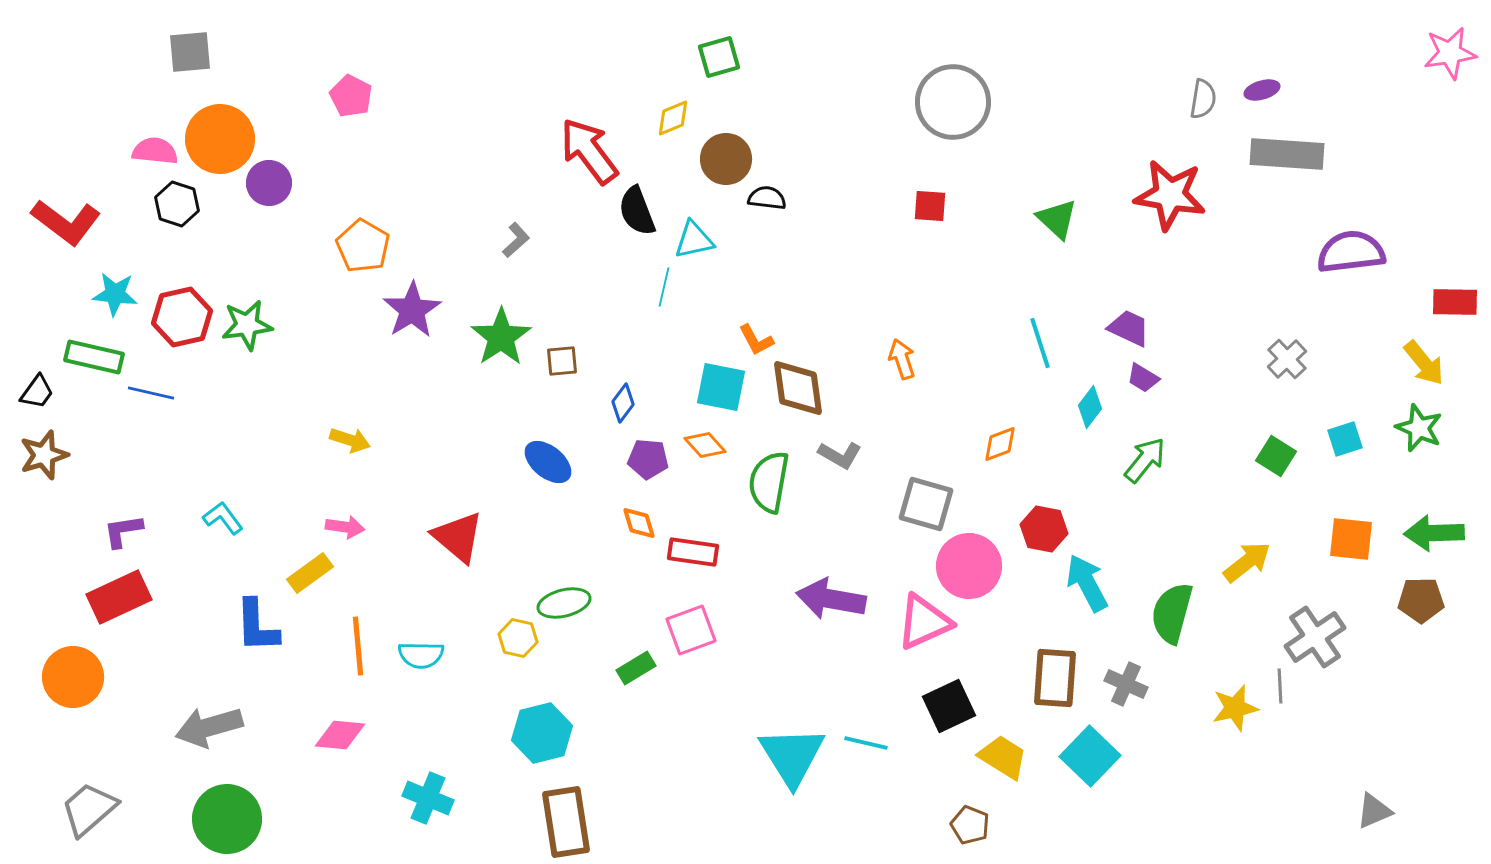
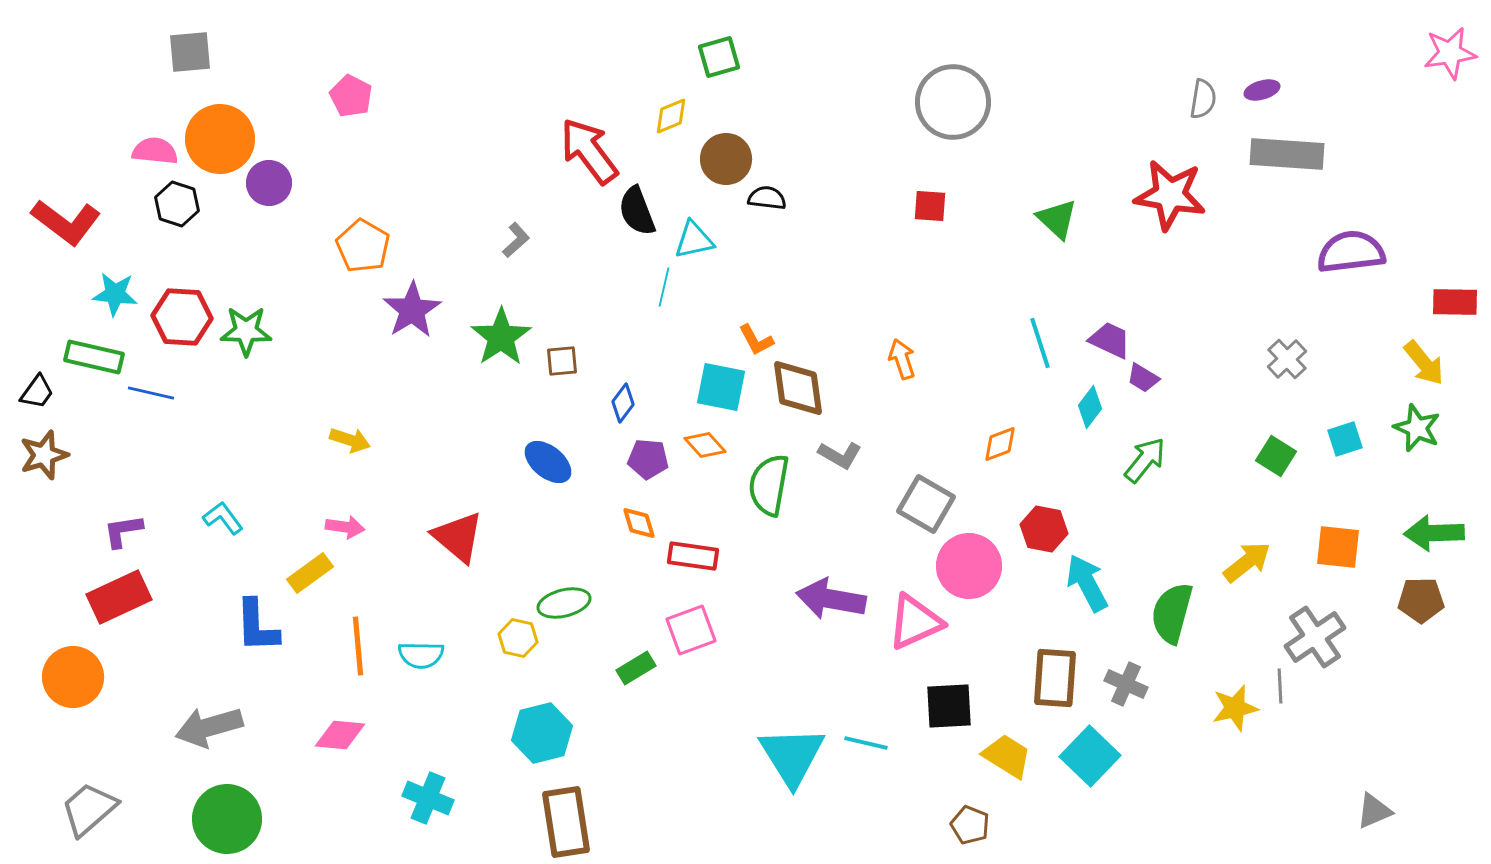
yellow diamond at (673, 118): moved 2 px left, 2 px up
red hexagon at (182, 317): rotated 16 degrees clockwise
green star at (247, 325): moved 1 px left, 6 px down; rotated 9 degrees clockwise
purple trapezoid at (1129, 328): moved 19 px left, 12 px down
green star at (1419, 428): moved 2 px left
green semicircle at (769, 482): moved 3 px down
gray square at (926, 504): rotated 14 degrees clockwise
orange square at (1351, 539): moved 13 px left, 8 px down
red rectangle at (693, 552): moved 4 px down
pink triangle at (924, 622): moved 9 px left
black square at (949, 706): rotated 22 degrees clockwise
yellow trapezoid at (1003, 757): moved 4 px right, 1 px up
